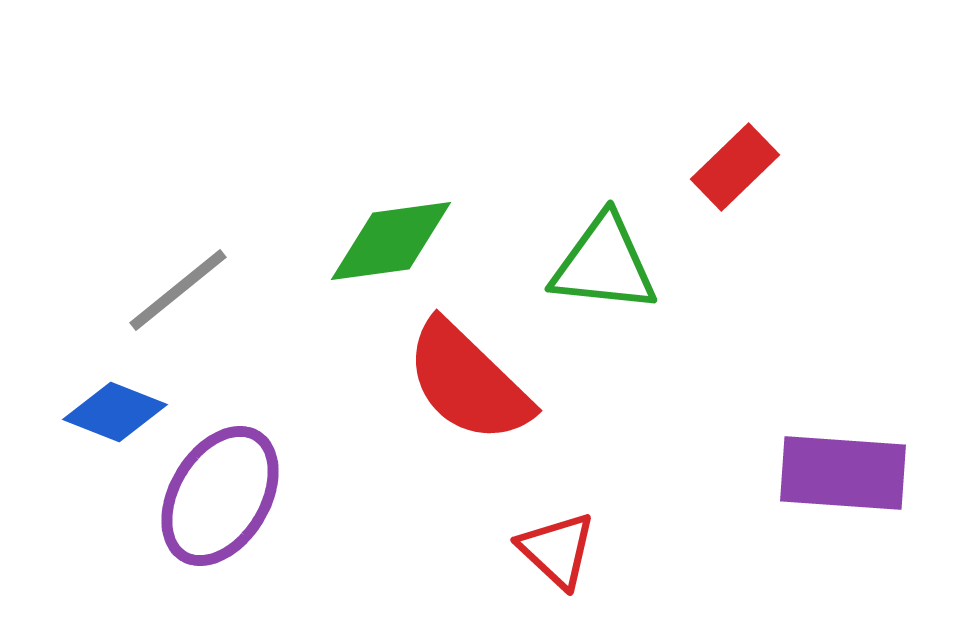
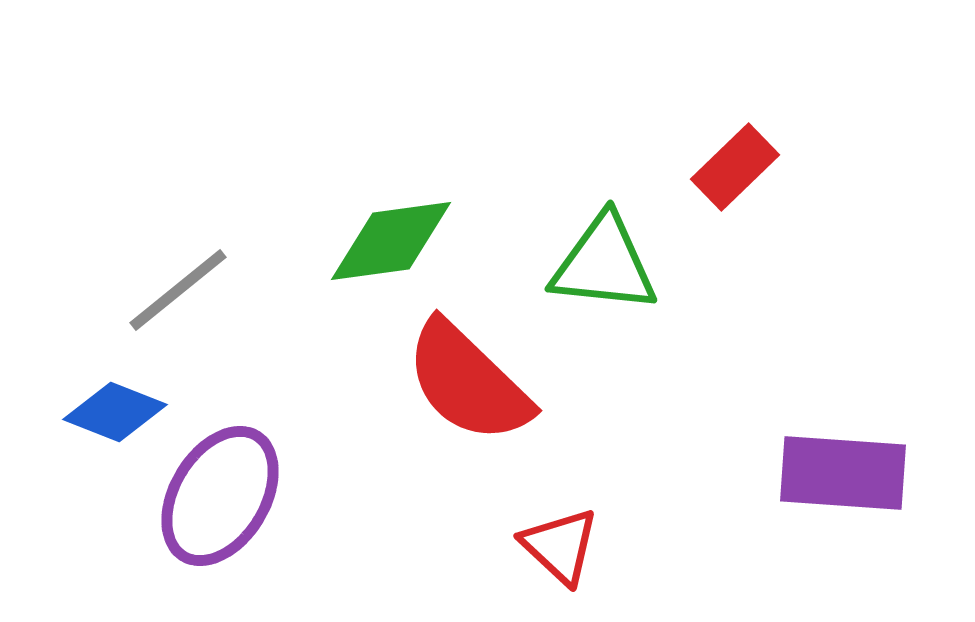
red triangle: moved 3 px right, 4 px up
